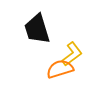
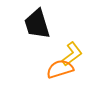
black trapezoid: moved 5 px up
